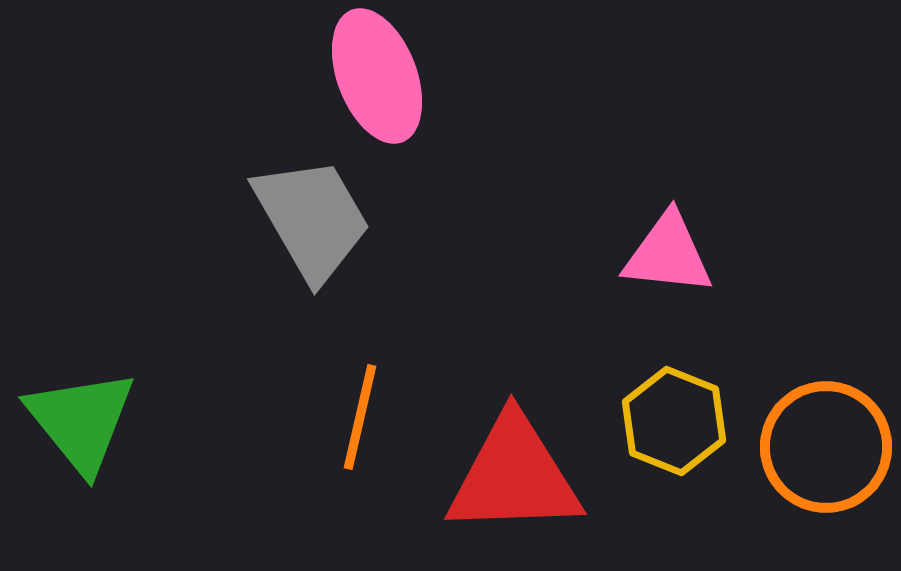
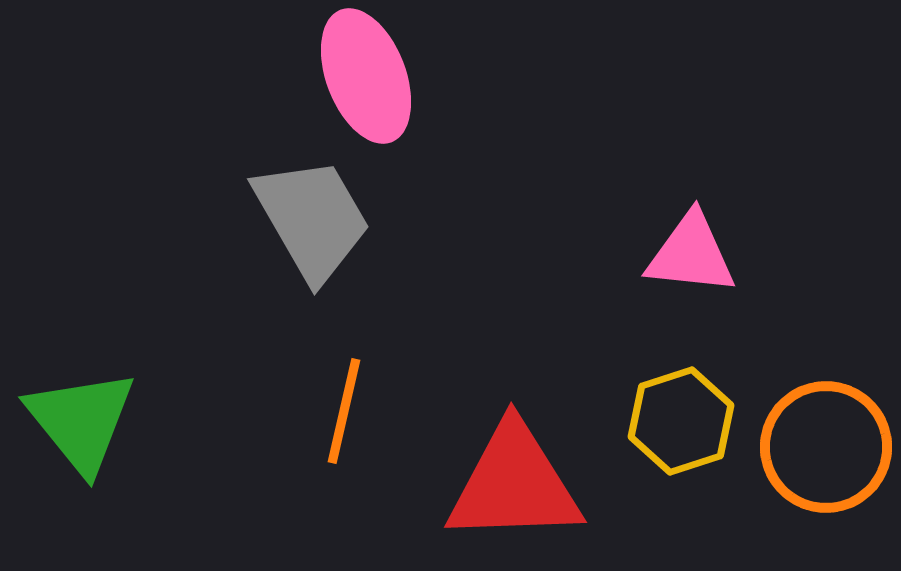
pink ellipse: moved 11 px left
pink triangle: moved 23 px right
orange line: moved 16 px left, 6 px up
yellow hexagon: moved 7 px right; rotated 20 degrees clockwise
red triangle: moved 8 px down
